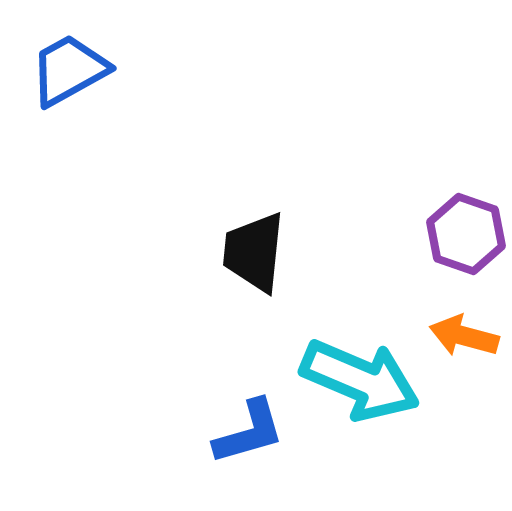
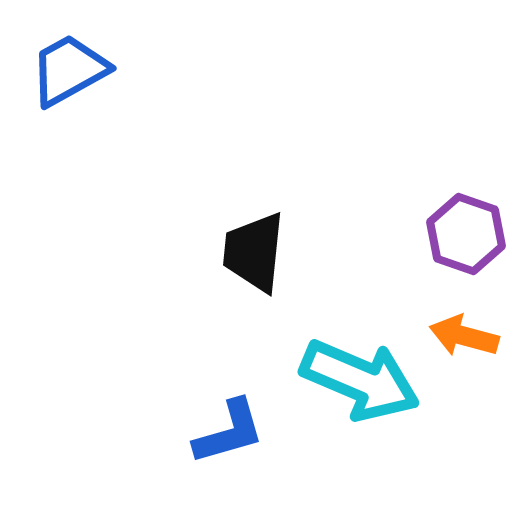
blue L-shape: moved 20 px left
